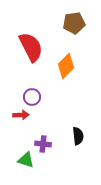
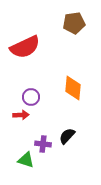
red semicircle: moved 6 px left; rotated 92 degrees clockwise
orange diamond: moved 7 px right, 22 px down; rotated 40 degrees counterclockwise
purple circle: moved 1 px left
black semicircle: moved 11 px left; rotated 132 degrees counterclockwise
